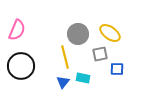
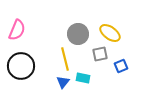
yellow line: moved 2 px down
blue square: moved 4 px right, 3 px up; rotated 24 degrees counterclockwise
